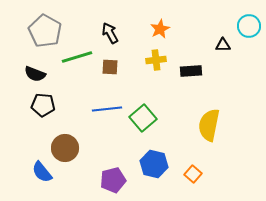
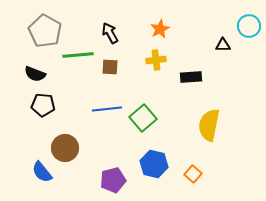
green line: moved 1 px right, 2 px up; rotated 12 degrees clockwise
black rectangle: moved 6 px down
